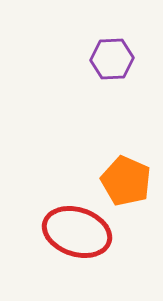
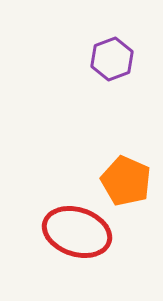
purple hexagon: rotated 18 degrees counterclockwise
